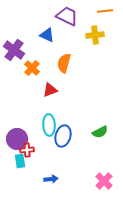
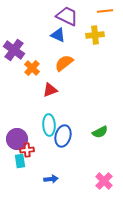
blue triangle: moved 11 px right
orange semicircle: rotated 36 degrees clockwise
